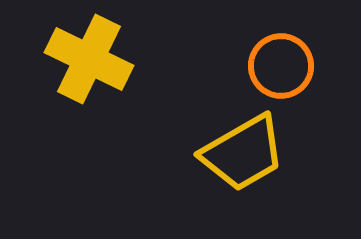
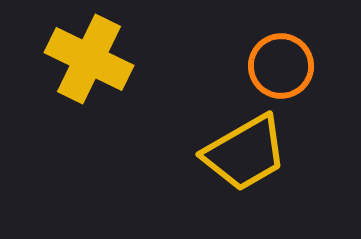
yellow trapezoid: moved 2 px right
